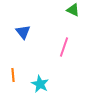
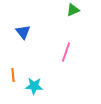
green triangle: rotated 48 degrees counterclockwise
pink line: moved 2 px right, 5 px down
cyan star: moved 6 px left, 2 px down; rotated 24 degrees counterclockwise
